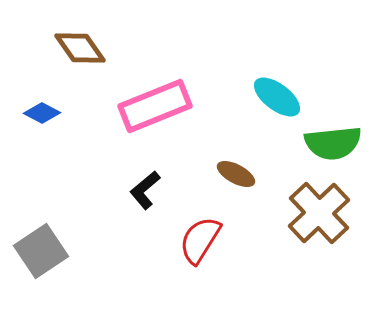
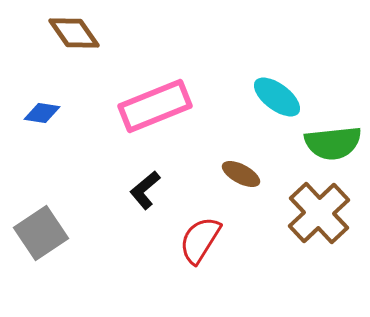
brown diamond: moved 6 px left, 15 px up
blue diamond: rotated 18 degrees counterclockwise
brown ellipse: moved 5 px right
gray square: moved 18 px up
